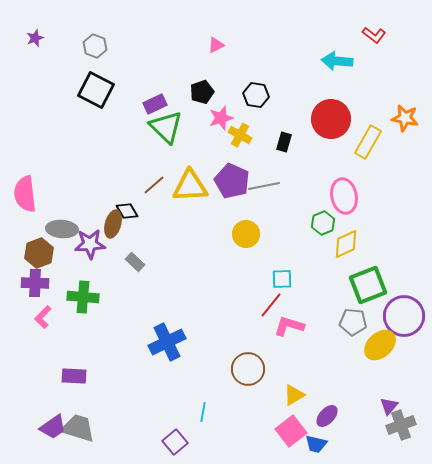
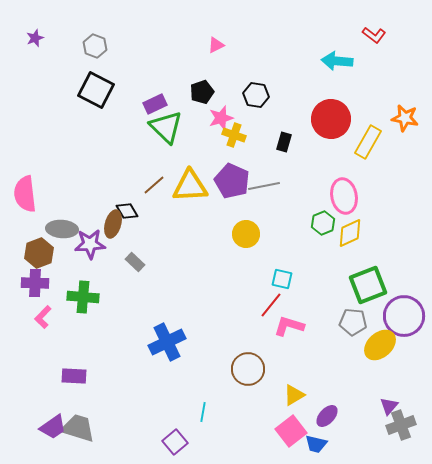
yellow cross at (240, 135): moved 6 px left; rotated 10 degrees counterclockwise
yellow diamond at (346, 244): moved 4 px right, 11 px up
cyan square at (282, 279): rotated 15 degrees clockwise
